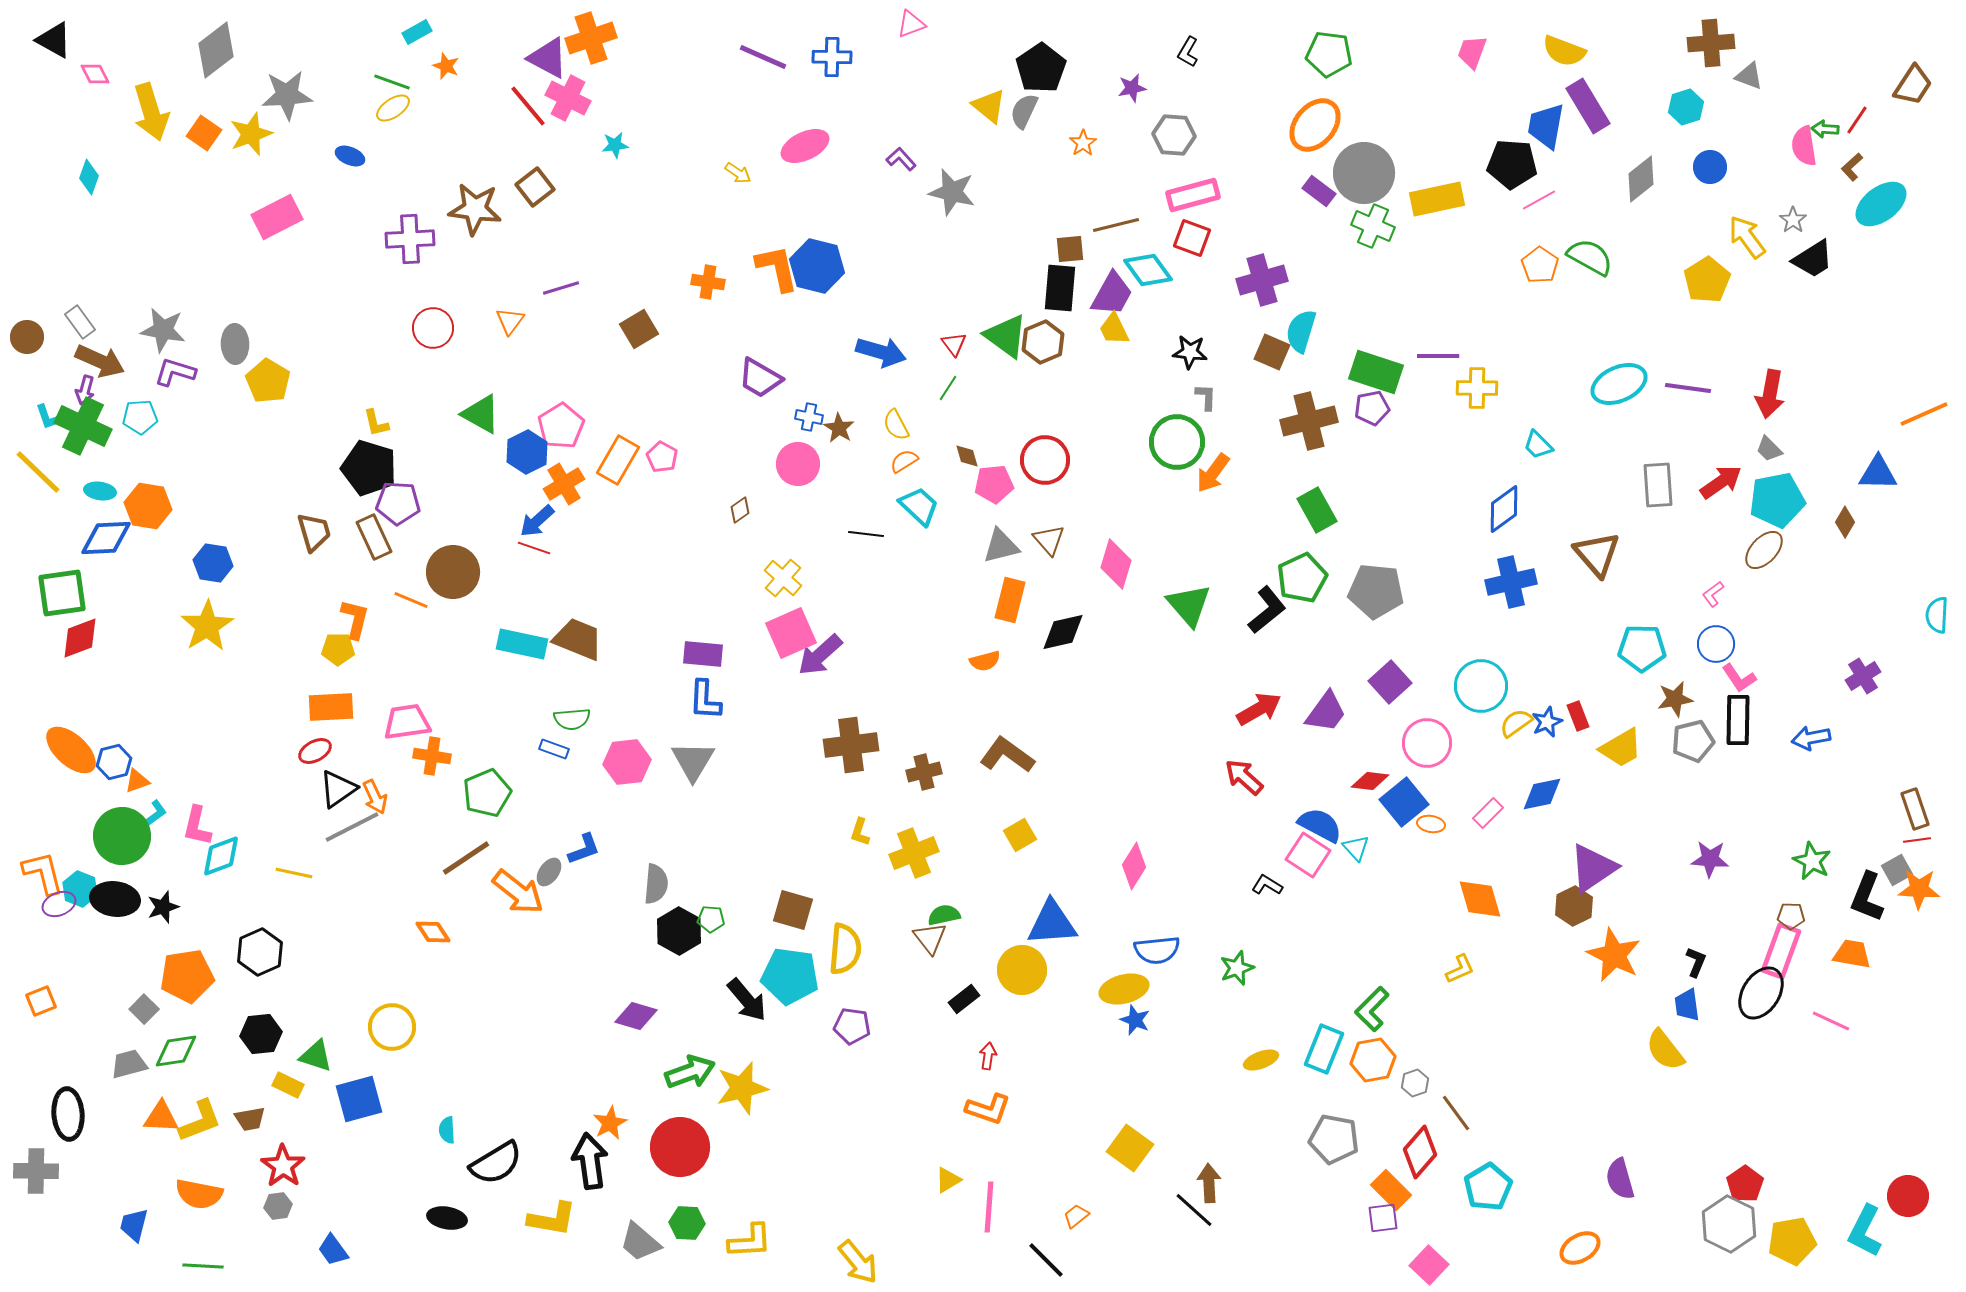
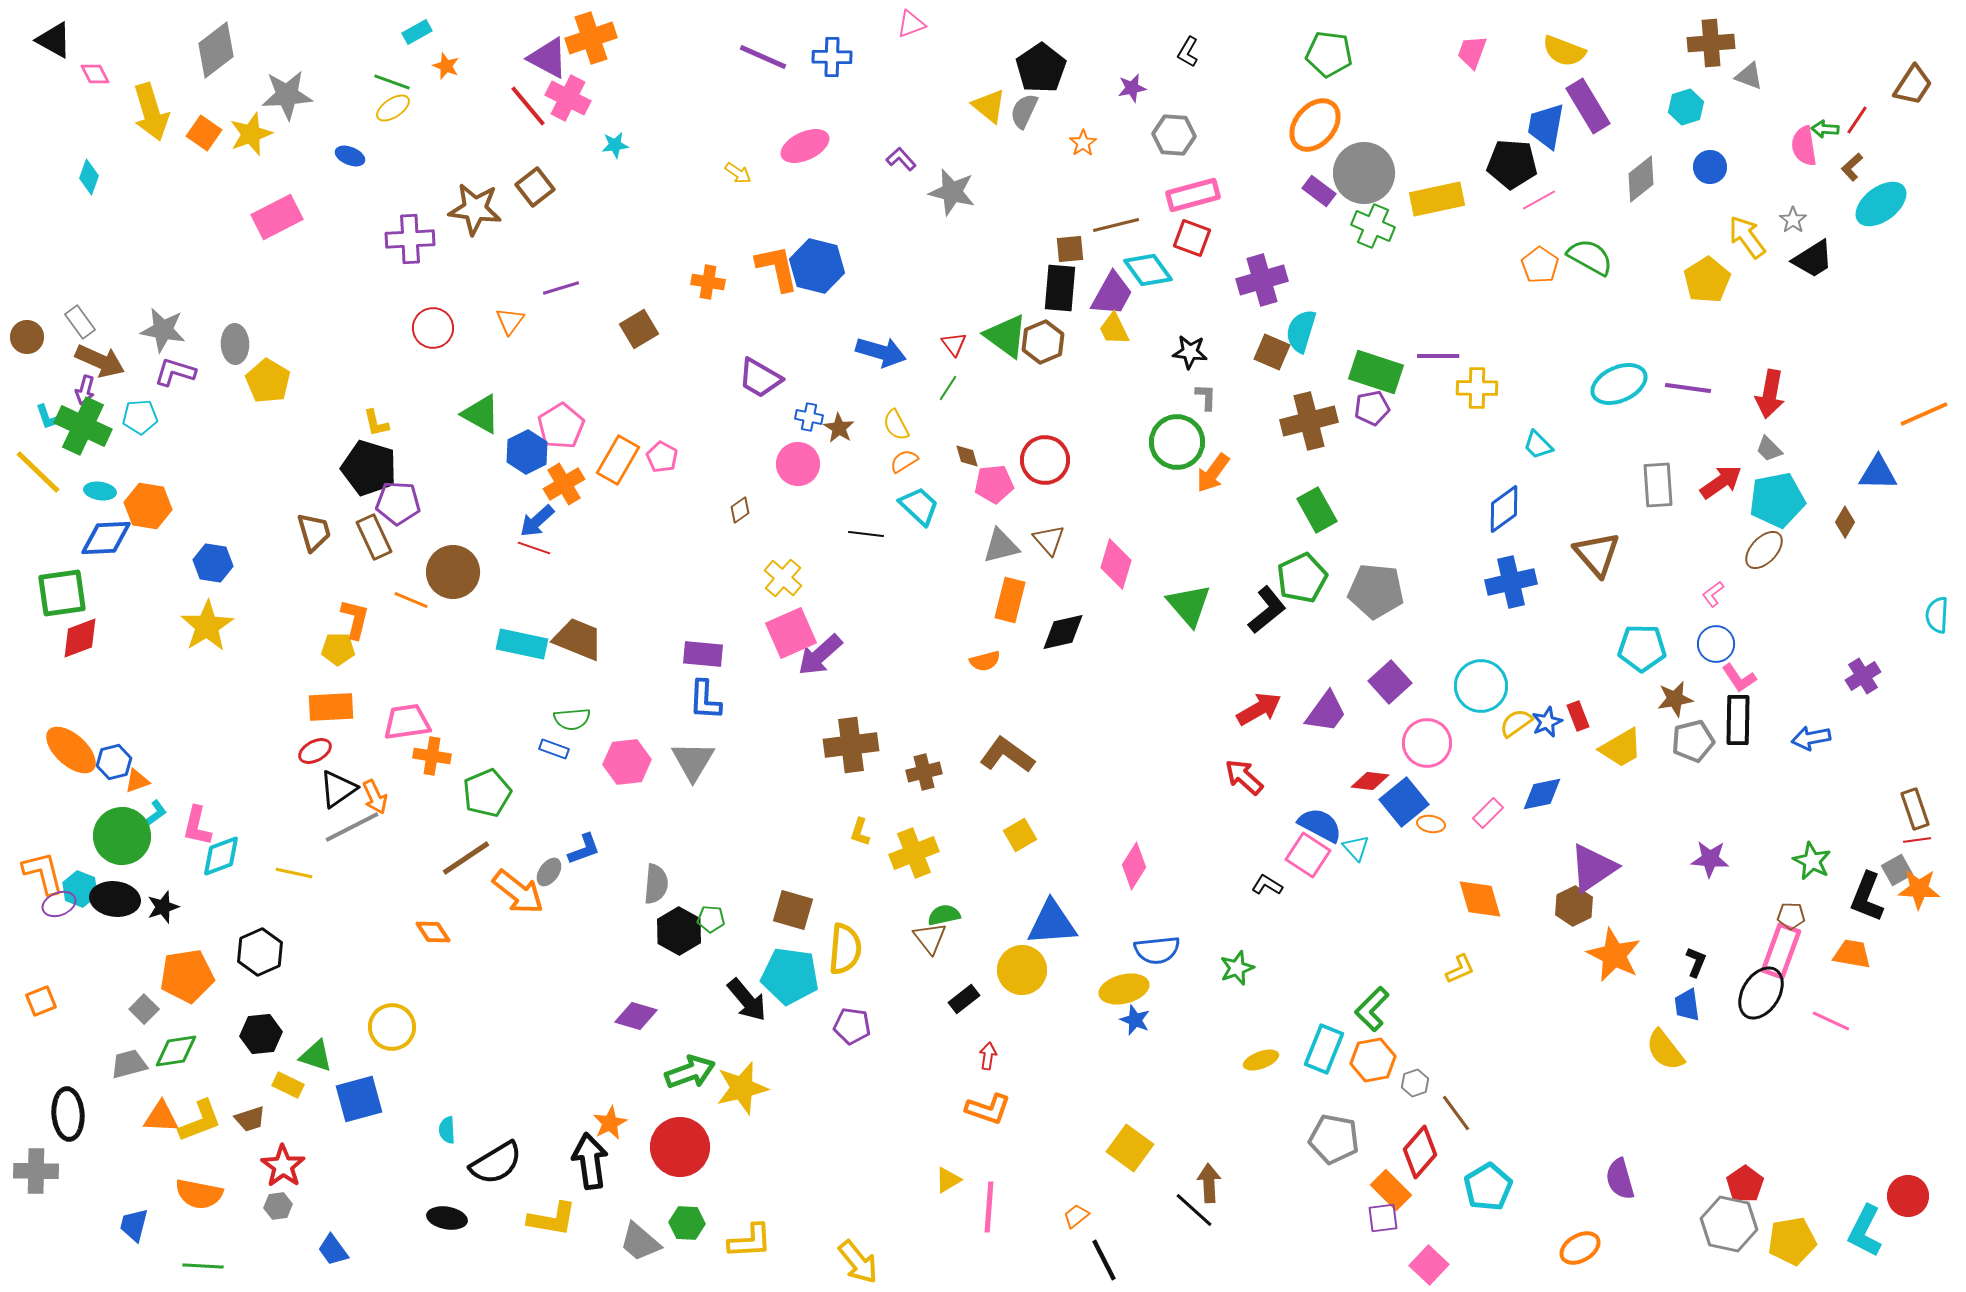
brown trapezoid at (250, 1119): rotated 8 degrees counterclockwise
gray hexagon at (1729, 1224): rotated 14 degrees counterclockwise
black line at (1046, 1260): moved 58 px right; rotated 18 degrees clockwise
